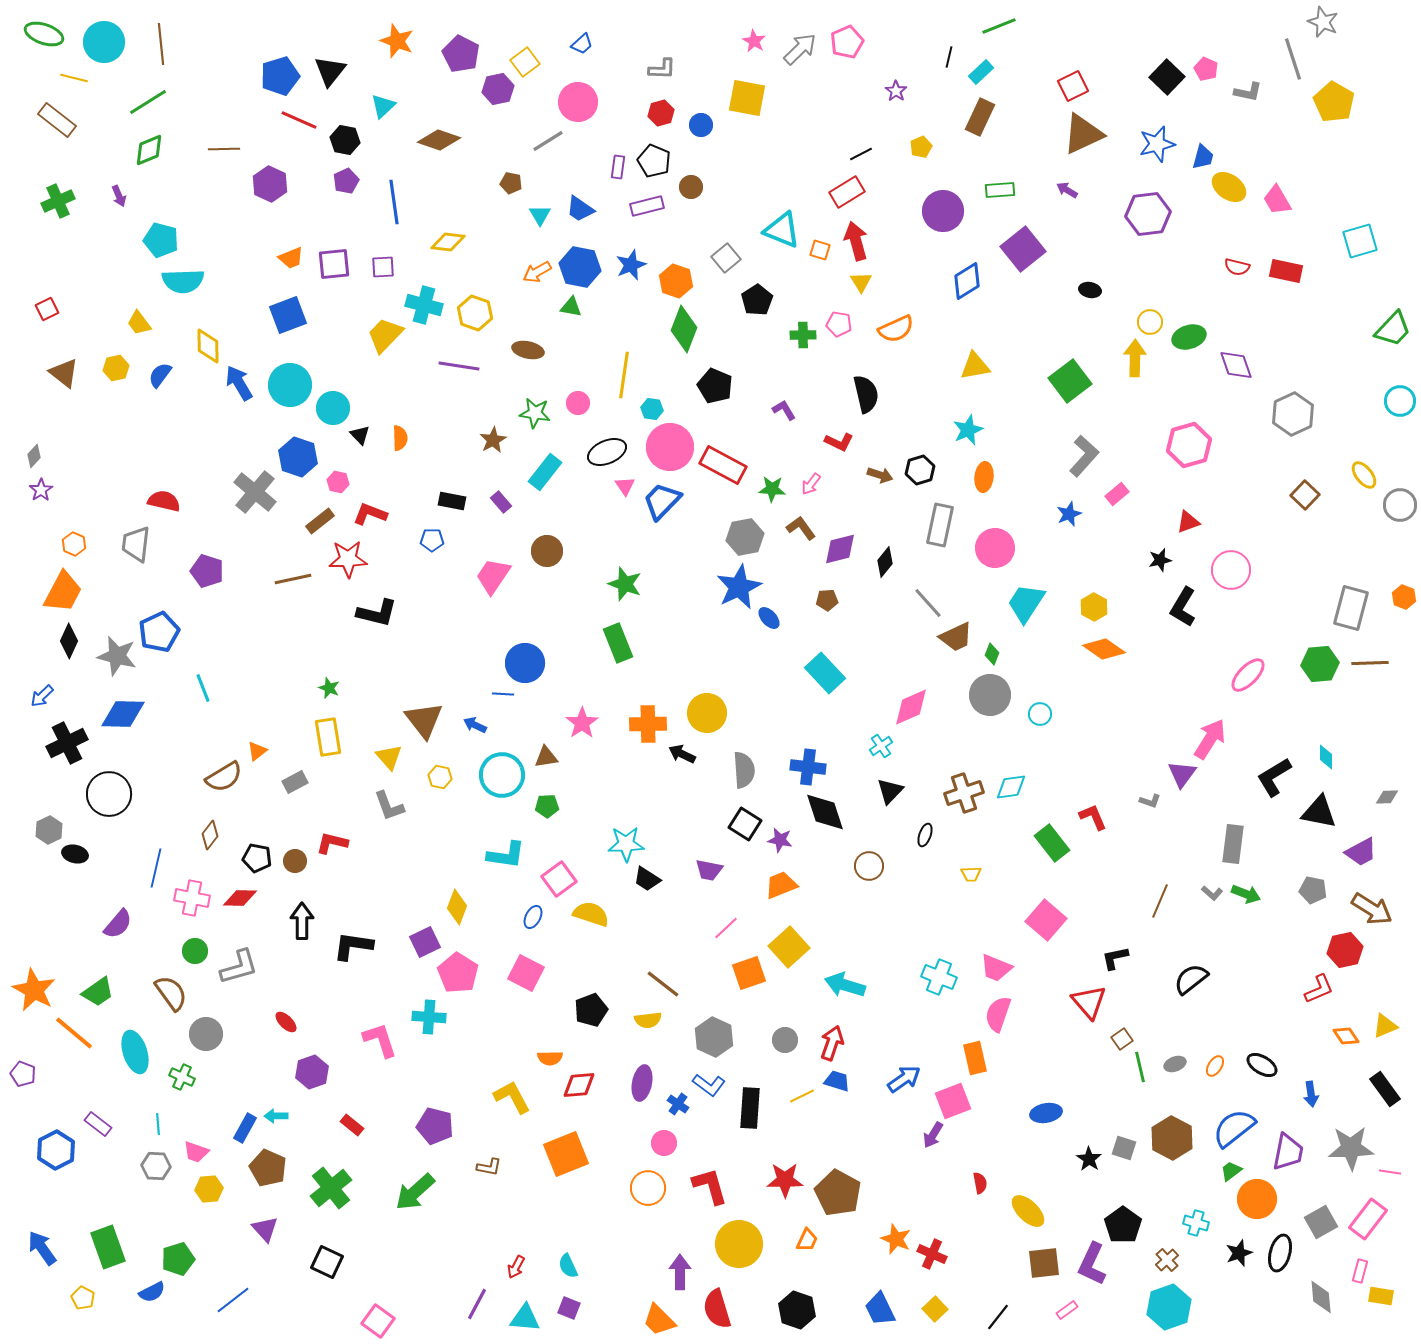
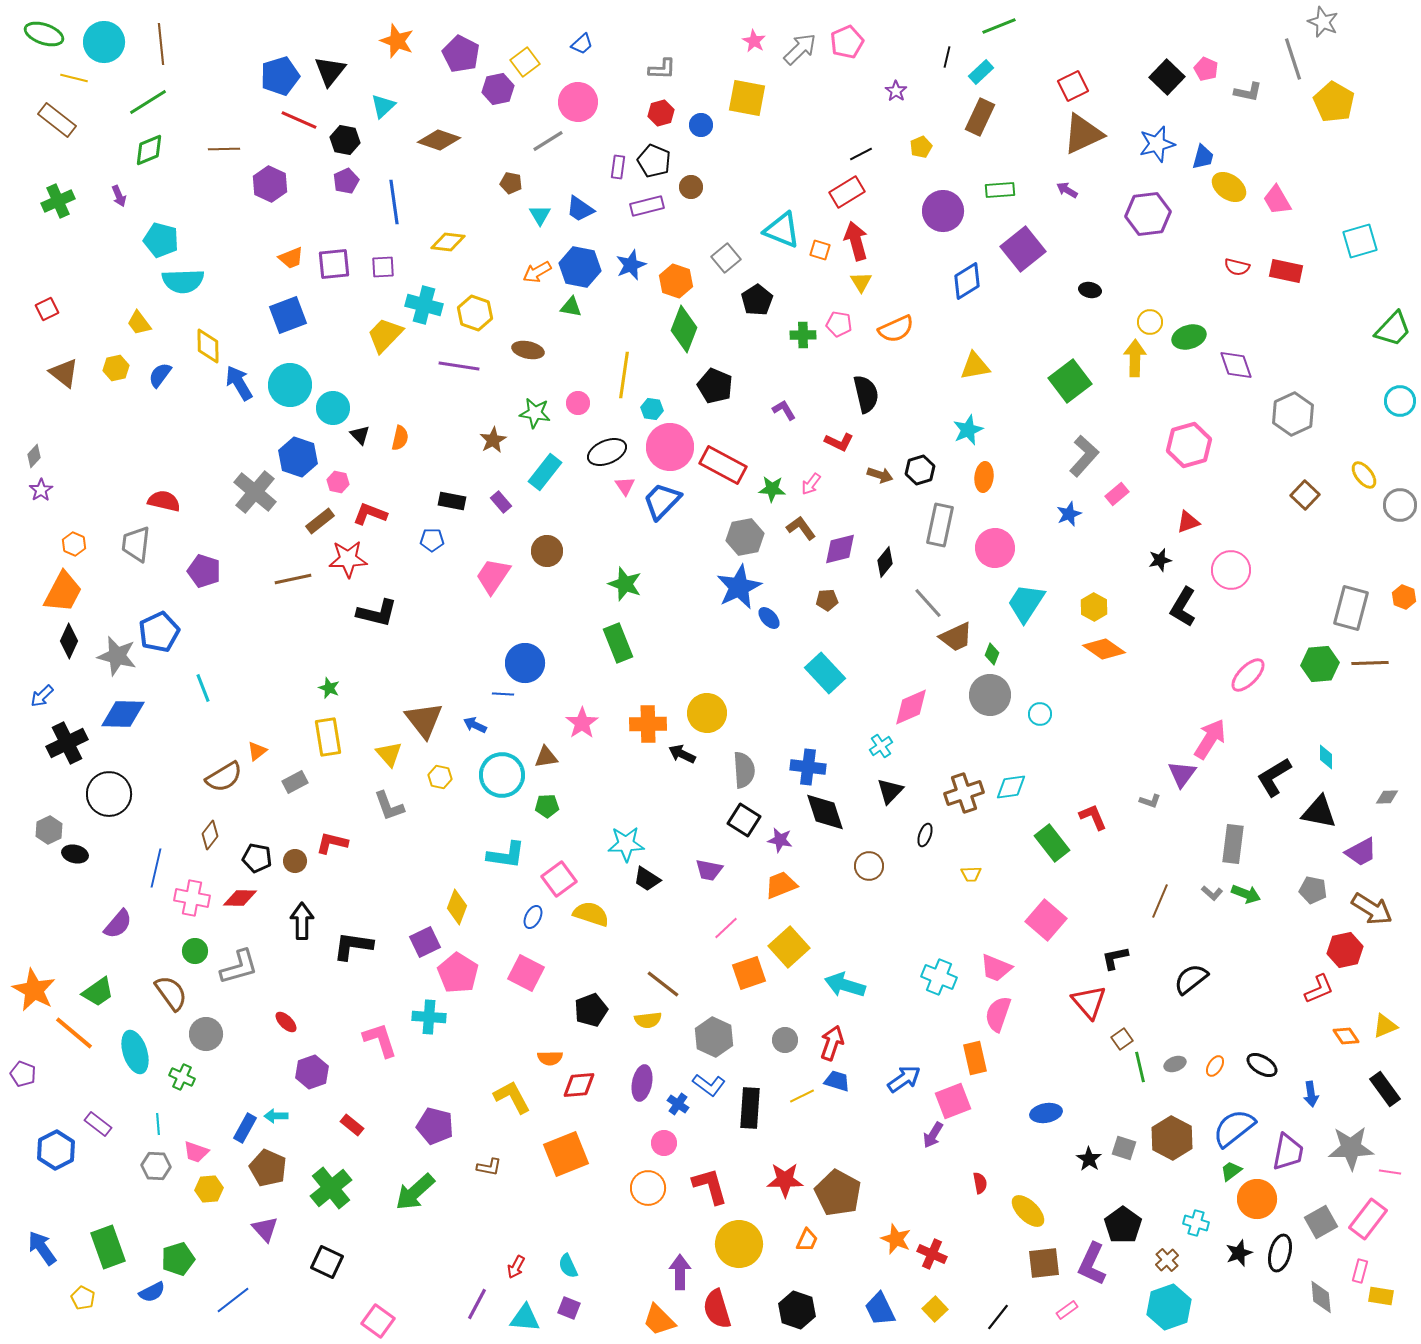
black line at (949, 57): moved 2 px left
orange semicircle at (400, 438): rotated 15 degrees clockwise
purple pentagon at (207, 571): moved 3 px left
yellow triangle at (389, 757): moved 3 px up
black square at (745, 824): moved 1 px left, 4 px up
